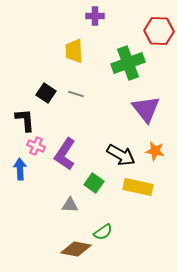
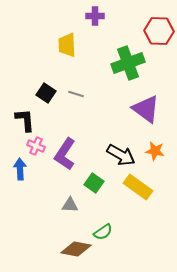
yellow trapezoid: moved 7 px left, 6 px up
purple triangle: rotated 16 degrees counterclockwise
yellow rectangle: rotated 24 degrees clockwise
